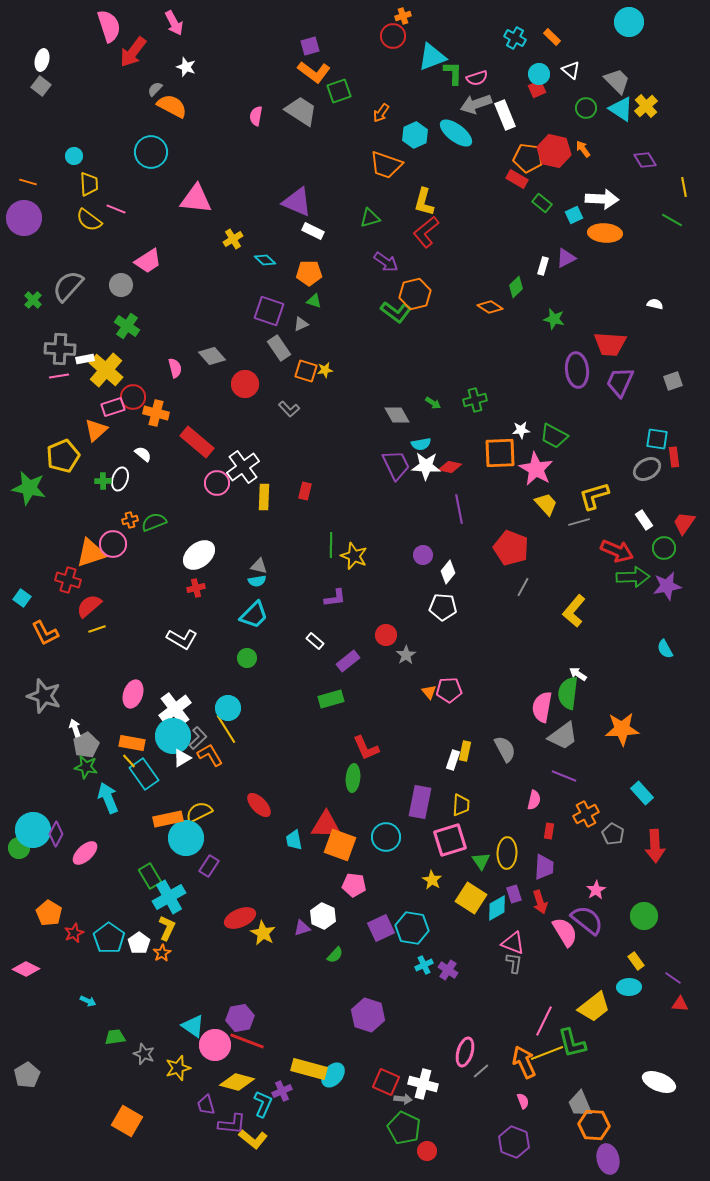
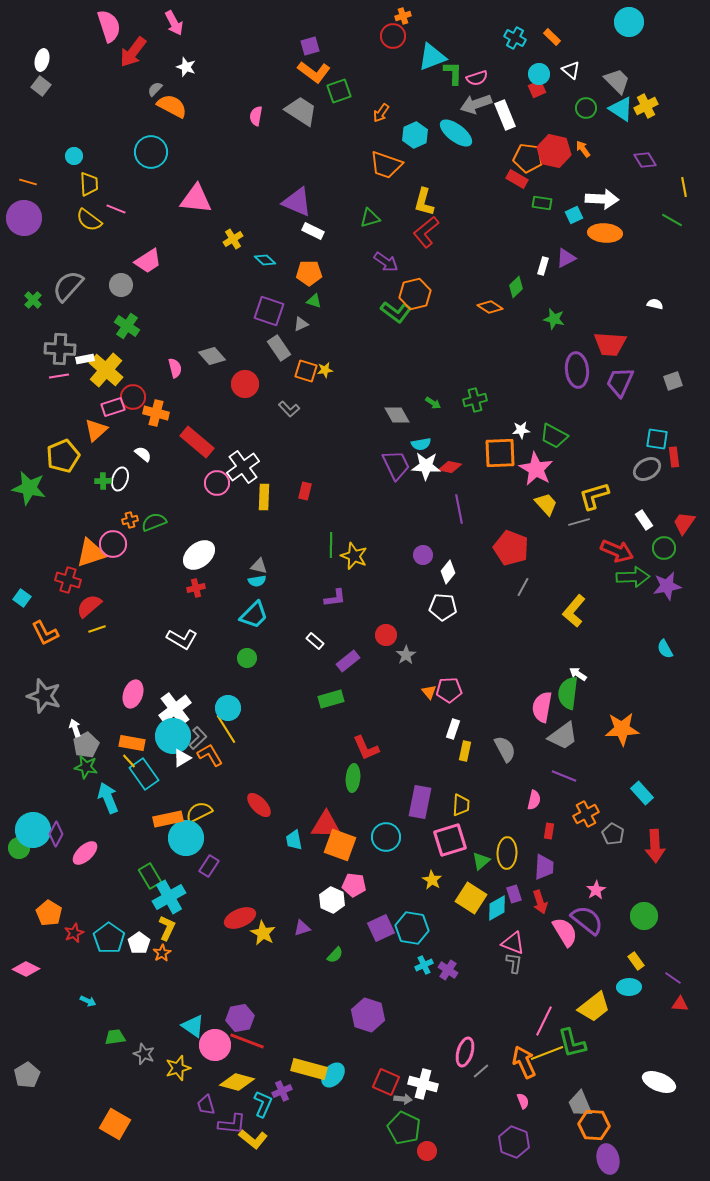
yellow cross at (646, 106): rotated 15 degrees clockwise
green rectangle at (542, 203): rotated 30 degrees counterclockwise
white rectangle at (453, 760): moved 31 px up
green triangle at (481, 861): rotated 24 degrees clockwise
white hexagon at (323, 916): moved 9 px right, 16 px up
orange square at (127, 1121): moved 12 px left, 3 px down
